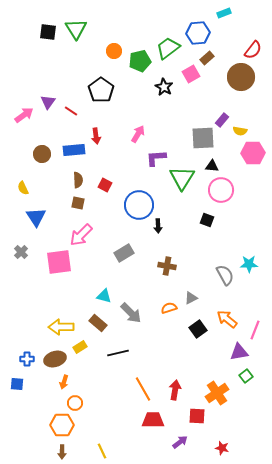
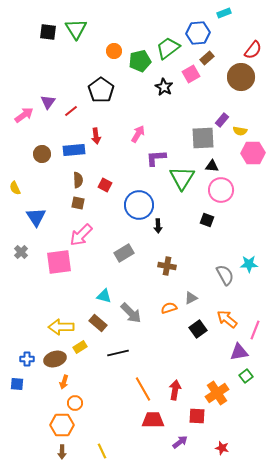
red line at (71, 111): rotated 72 degrees counterclockwise
yellow semicircle at (23, 188): moved 8 px left
